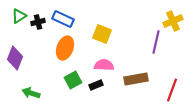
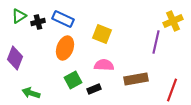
black rectangle: moved 2 px left, 4 px down
